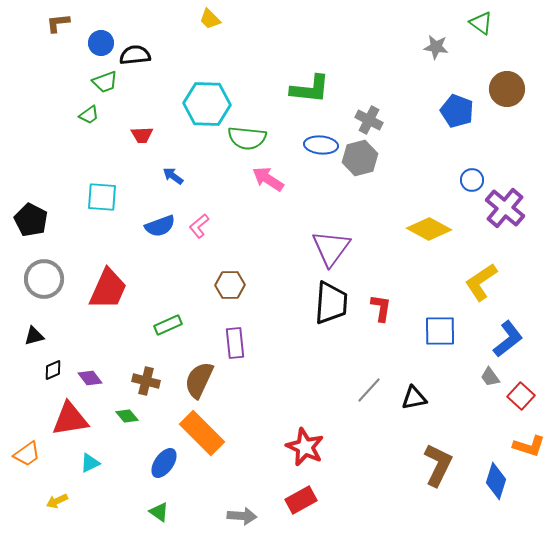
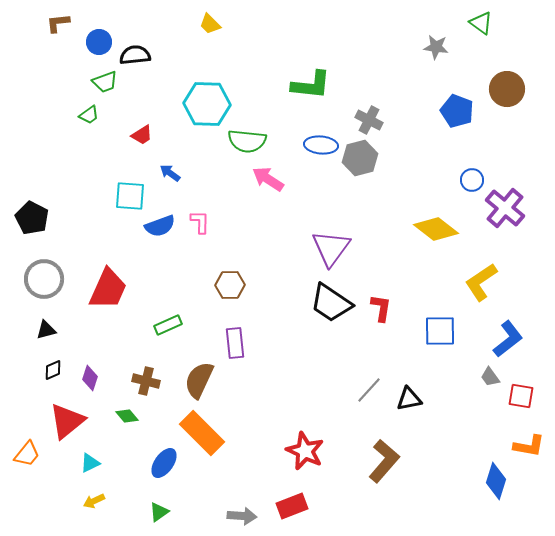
yellow trapezoid at (210, 19): moved 5 px down
blue circle at (101, 43): moved 2 px left, 1 px up
green L-shape at (310, 89): moved 1 px right, 4 px up
red trapezoid at (142, 135): rotated 30 degrees counterclockwise
green semicircle at (247, 138): moved 3 px down
blue arrow at (173, 176): moved 3 px left, 3 px up
cyan square at (102, 197): moved 28 px right, 1 px up
black pentagon at (31, 220): moved 1 px right, 2 px up
pink L-shape at (199, 226): moved 1 px right, 4 px up; rotated 130 degrees clockwise
yellow diamond at (429, 229): moved 7 px right; rotated 9 degrees clockwise
black trapezoid at (331, 303): rotated 120 degrees clockwise
black triangle at (34, 336): moved 12 px right, 6 px up
purple diamond at (90, 378): rotated 55 degrees clockwise
red square at (521, 396): rotated 32 degrees counterclockwise
black triangle at (414, 398): moved 5 px left, 1 px down
red triangle at (70, 419): moved 3 px left, 2 px down; rotated 30 degrees counterclockwise
orange L-shape at (529, 446): rotated 8 degrees counterclockwise
red star at (305, 447): moved 4 px down
orange trapezoid at (27, 454): rotated 16 degrees counterclockwise
brown L-shape at (438, 465): moved 54 px left, 4 px up; rotated 15 degrees clockwise
red rectangle at (301, 500): moved 9 px left, 6 px down; rotated 8 degrees clockwise
yellow arrow at (57, 501): moved 37 px right
green triangle at (159, 512): rotated 50 degrees clockwise
